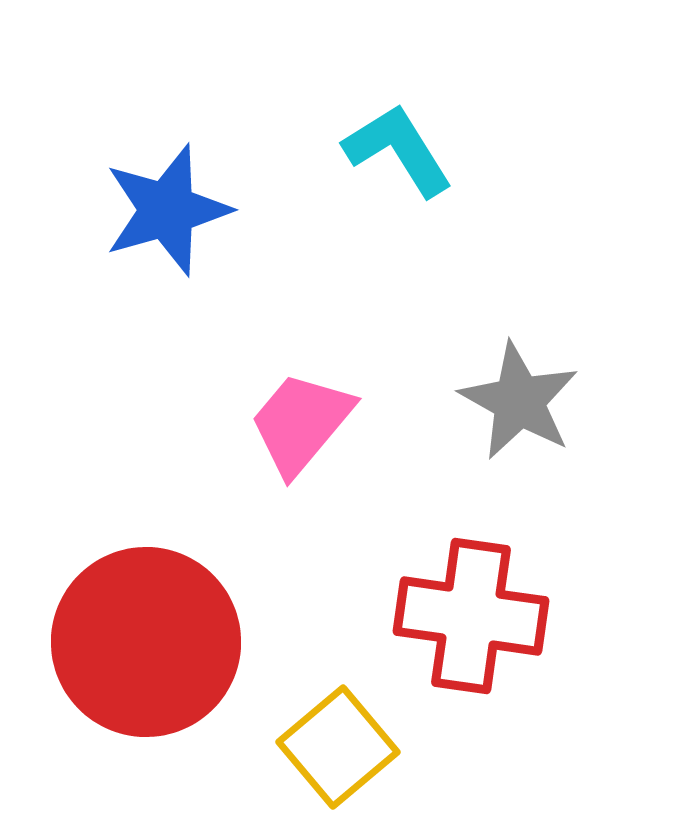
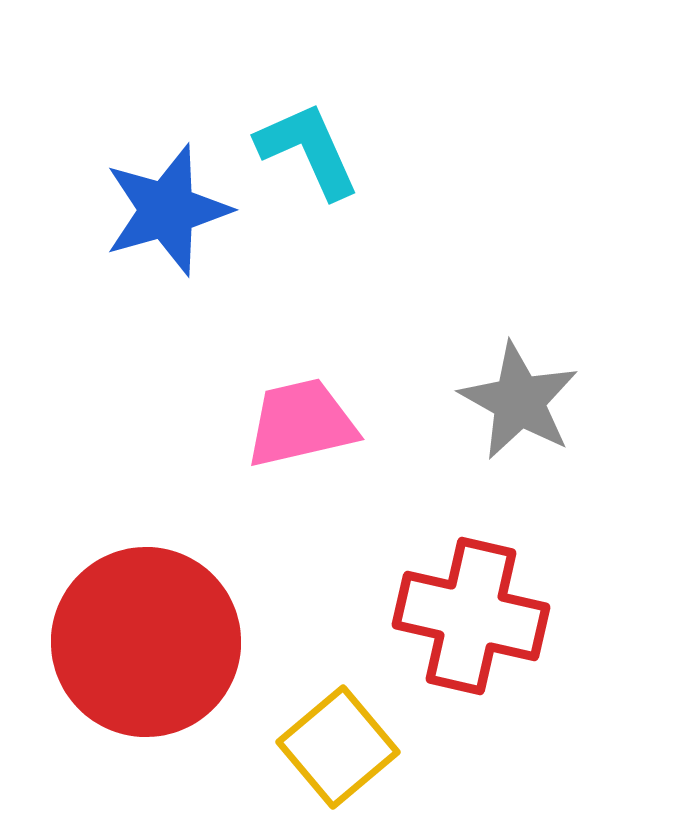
cyan L-shape: moved 90 px left; rotated 8 degrees clockwise
pink trapezoid: rotated 37 degrees clockwise
red cross: rotated 5 degrees clockwise
